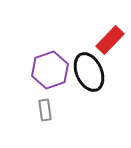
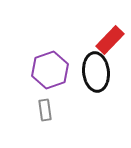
black ellipse: moved 7 px right; rotated 18 degrees clockwise
